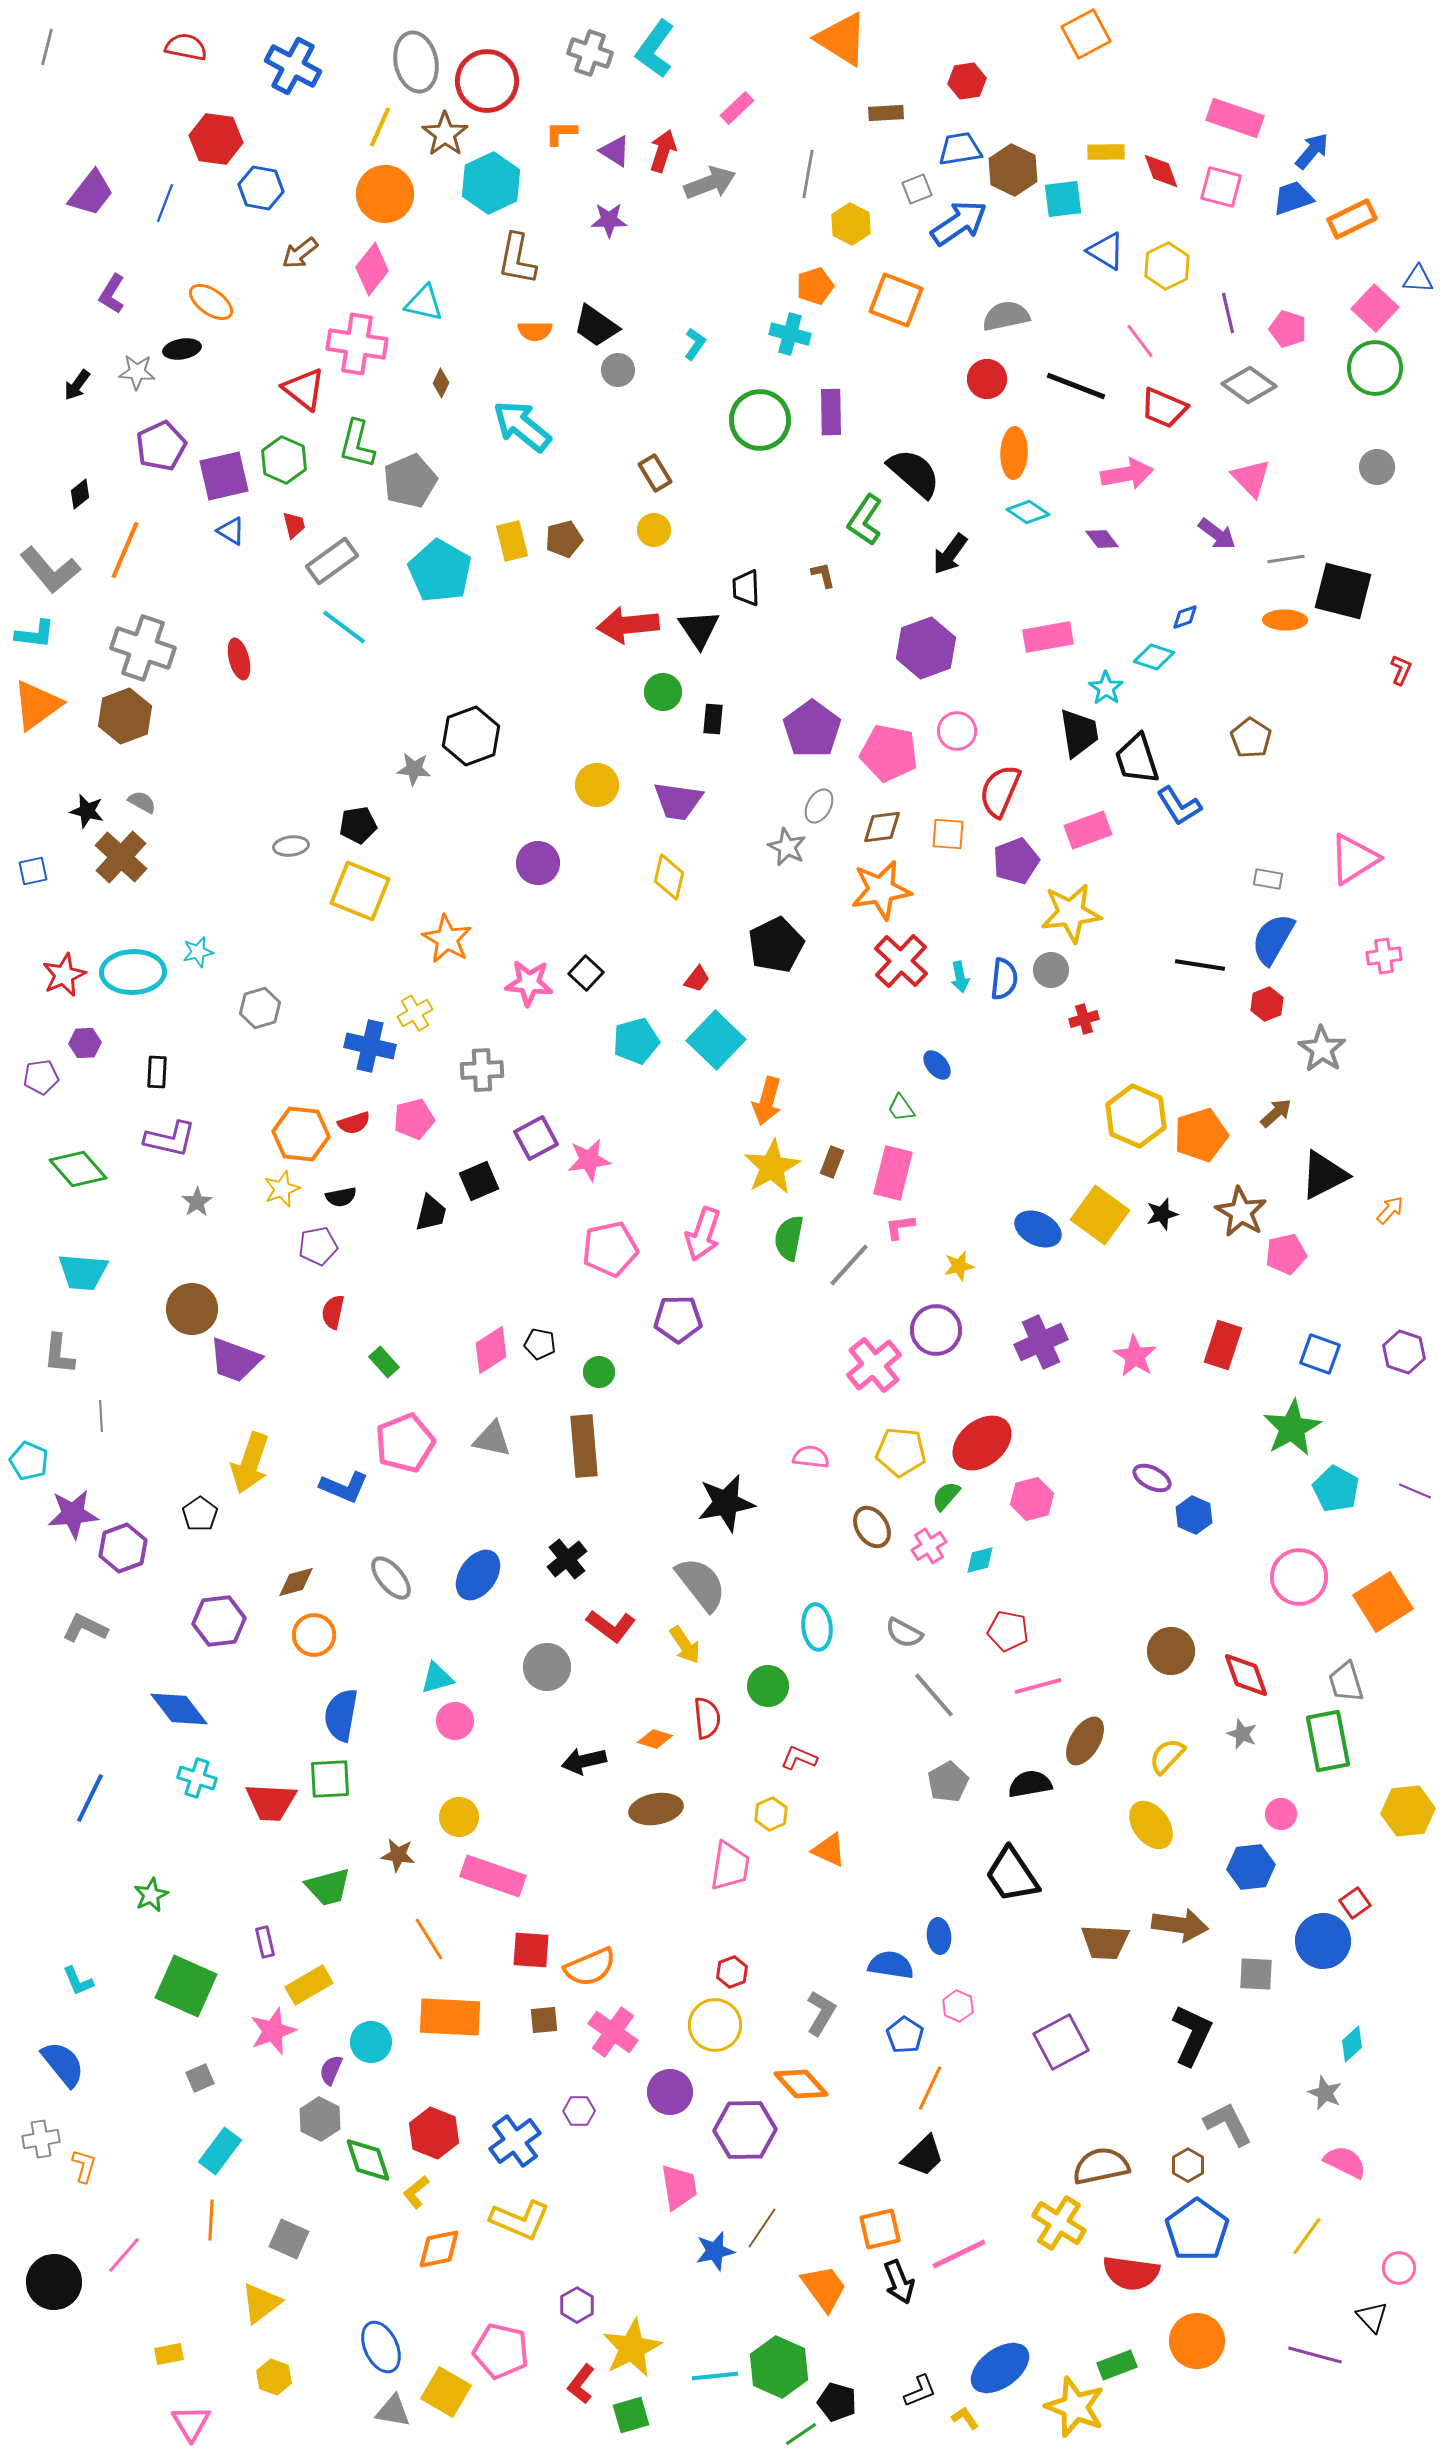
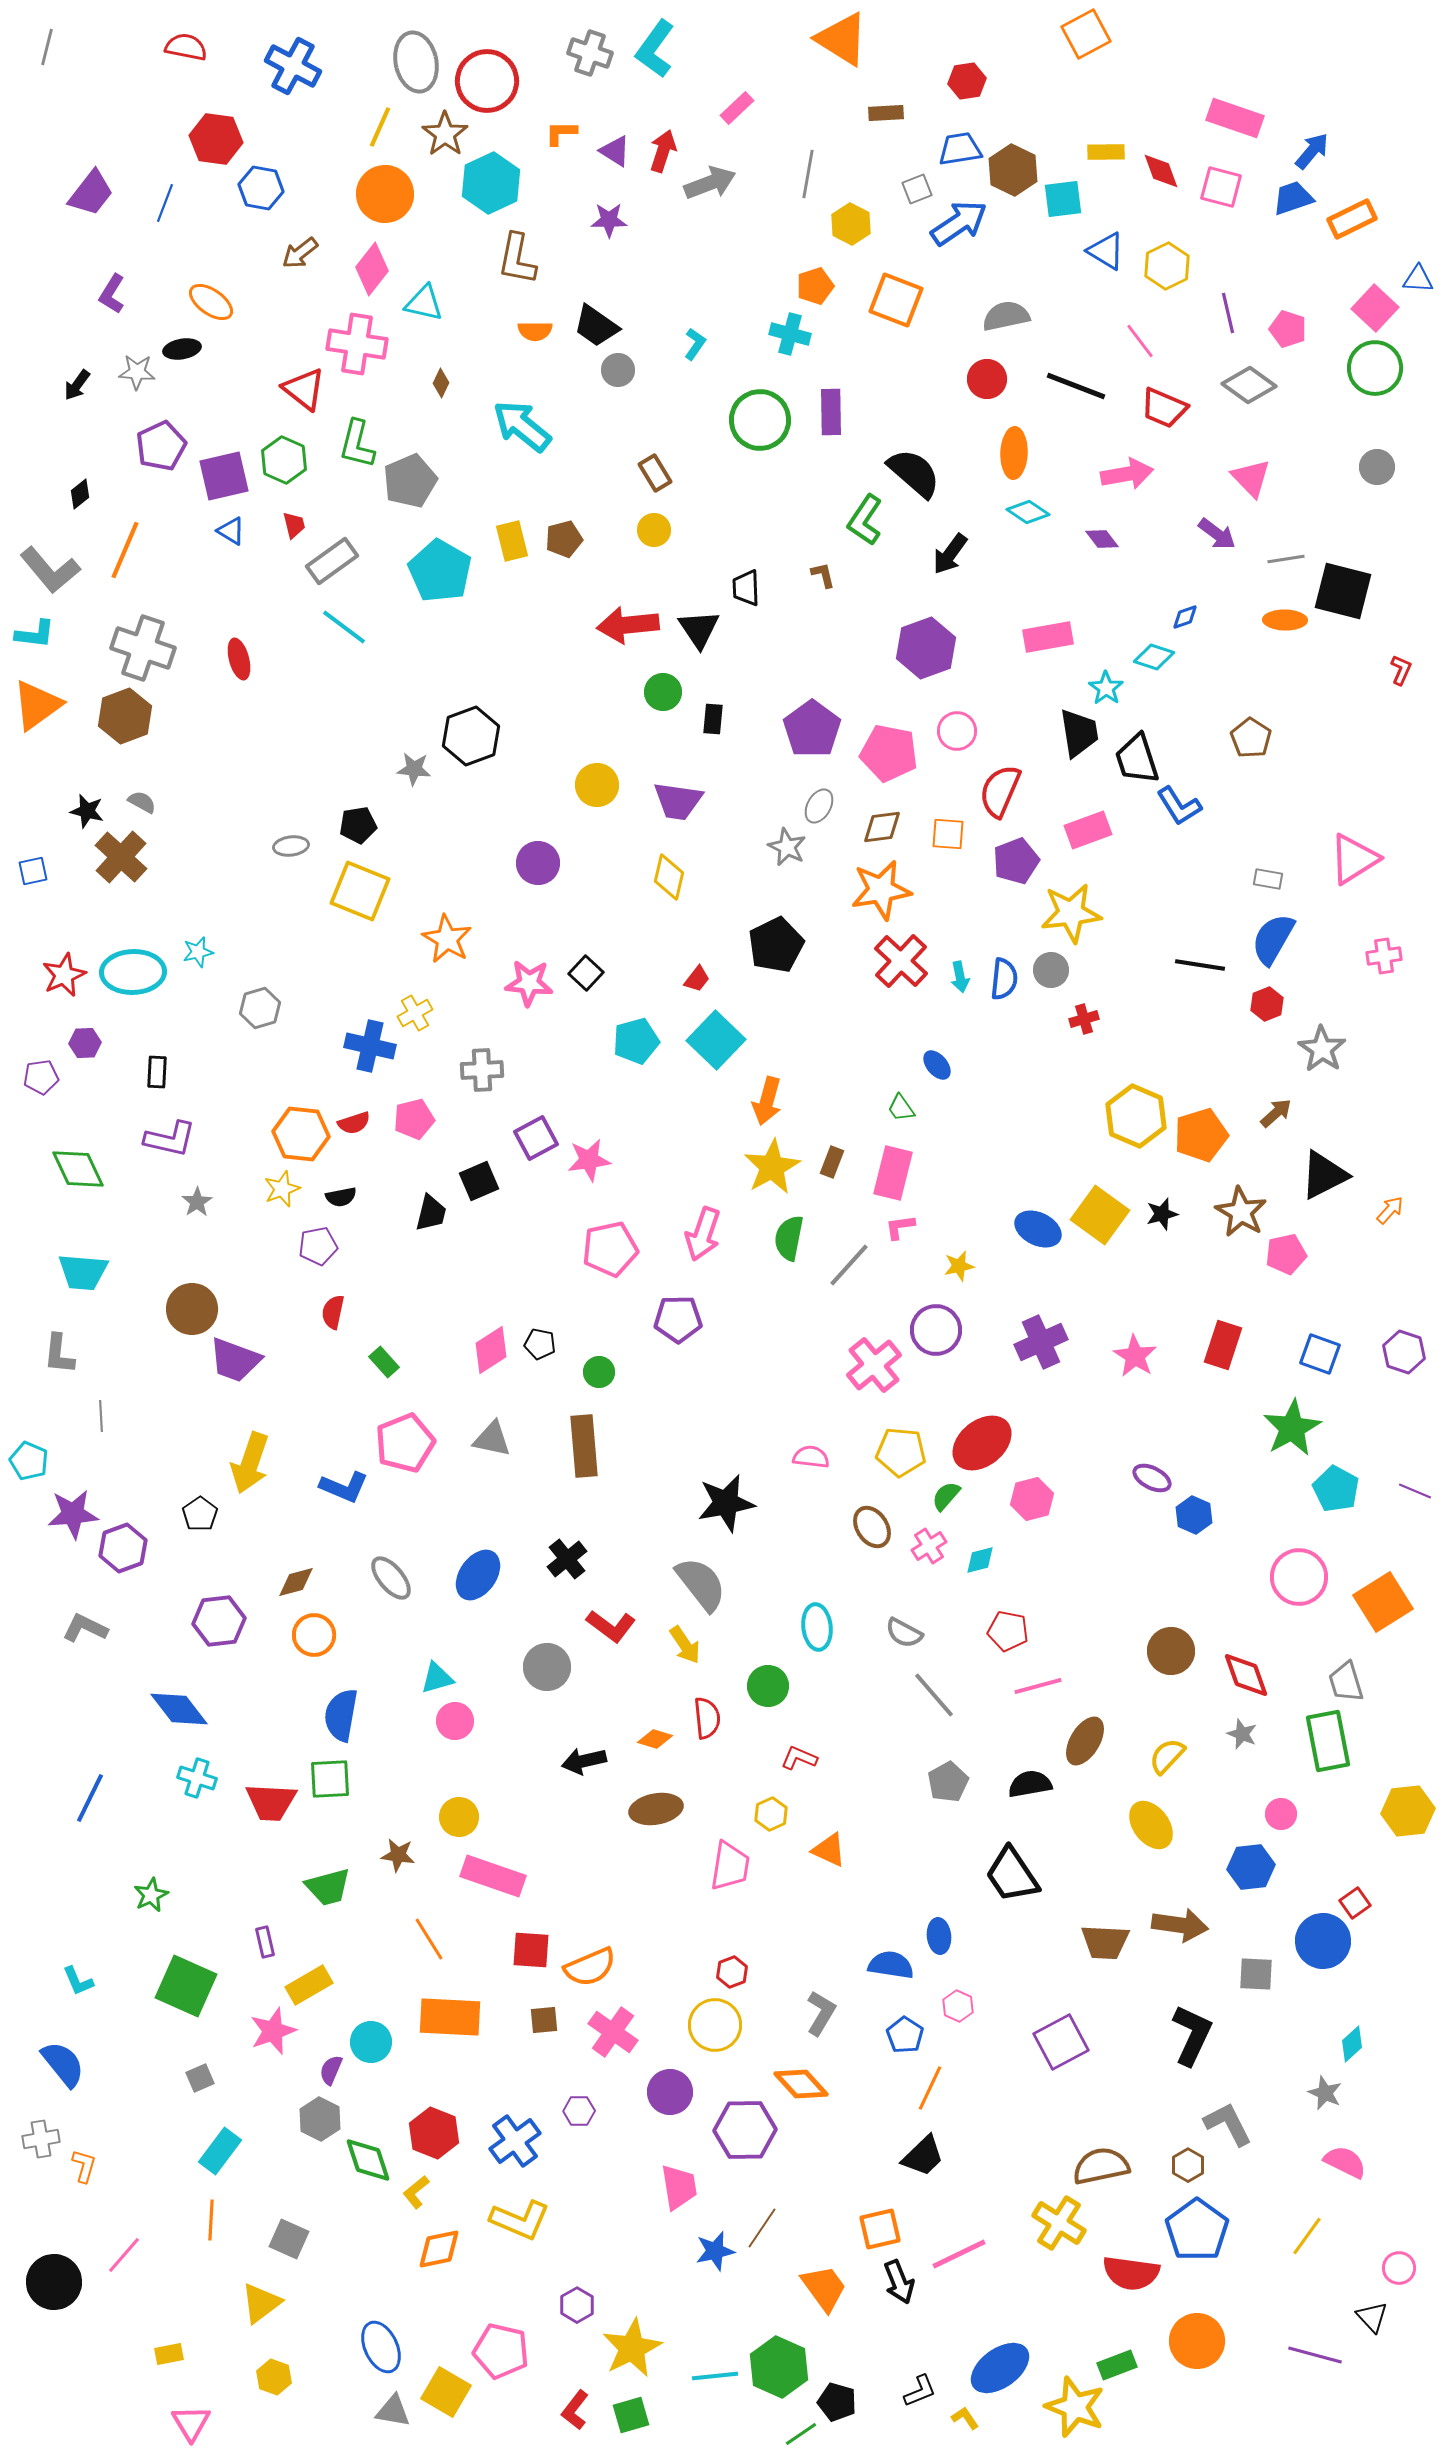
green diamond at (78, 1169): rotated 16 degrees clockwise
red L-shape at (581, 2384): moved 6 px left, 26 px down
